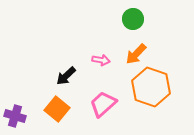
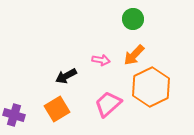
orange arrow: moved 2 px left, 1 px down
black arrow: rotated 15 degrees clockwise
orange hexagon: rotated 15 degrees clockwise
pink trapezoid: moved 5 px right
orange square: rotated 20 degrees clockwise
purple cross: moved 1 px left, 1 px up
